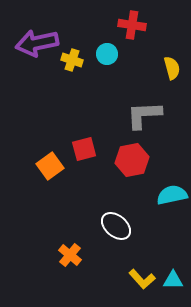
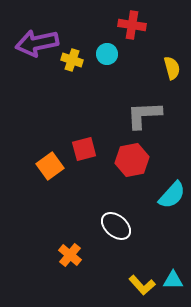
cyan semicircle: rotated 144 degrees clockwise
yellow L-shape: moved 6 px down
